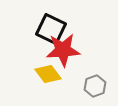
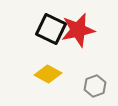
red star: moved 15 px right, 20 px up; rotated 8 degrees counterclockwise
yellow diamond: rotated 24 degrees counterclockwise
